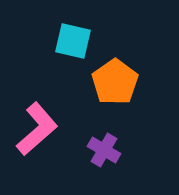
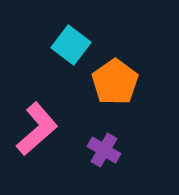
cyan square: moved 2 px left, 4 px down; rotated 24 degrees clockwise
